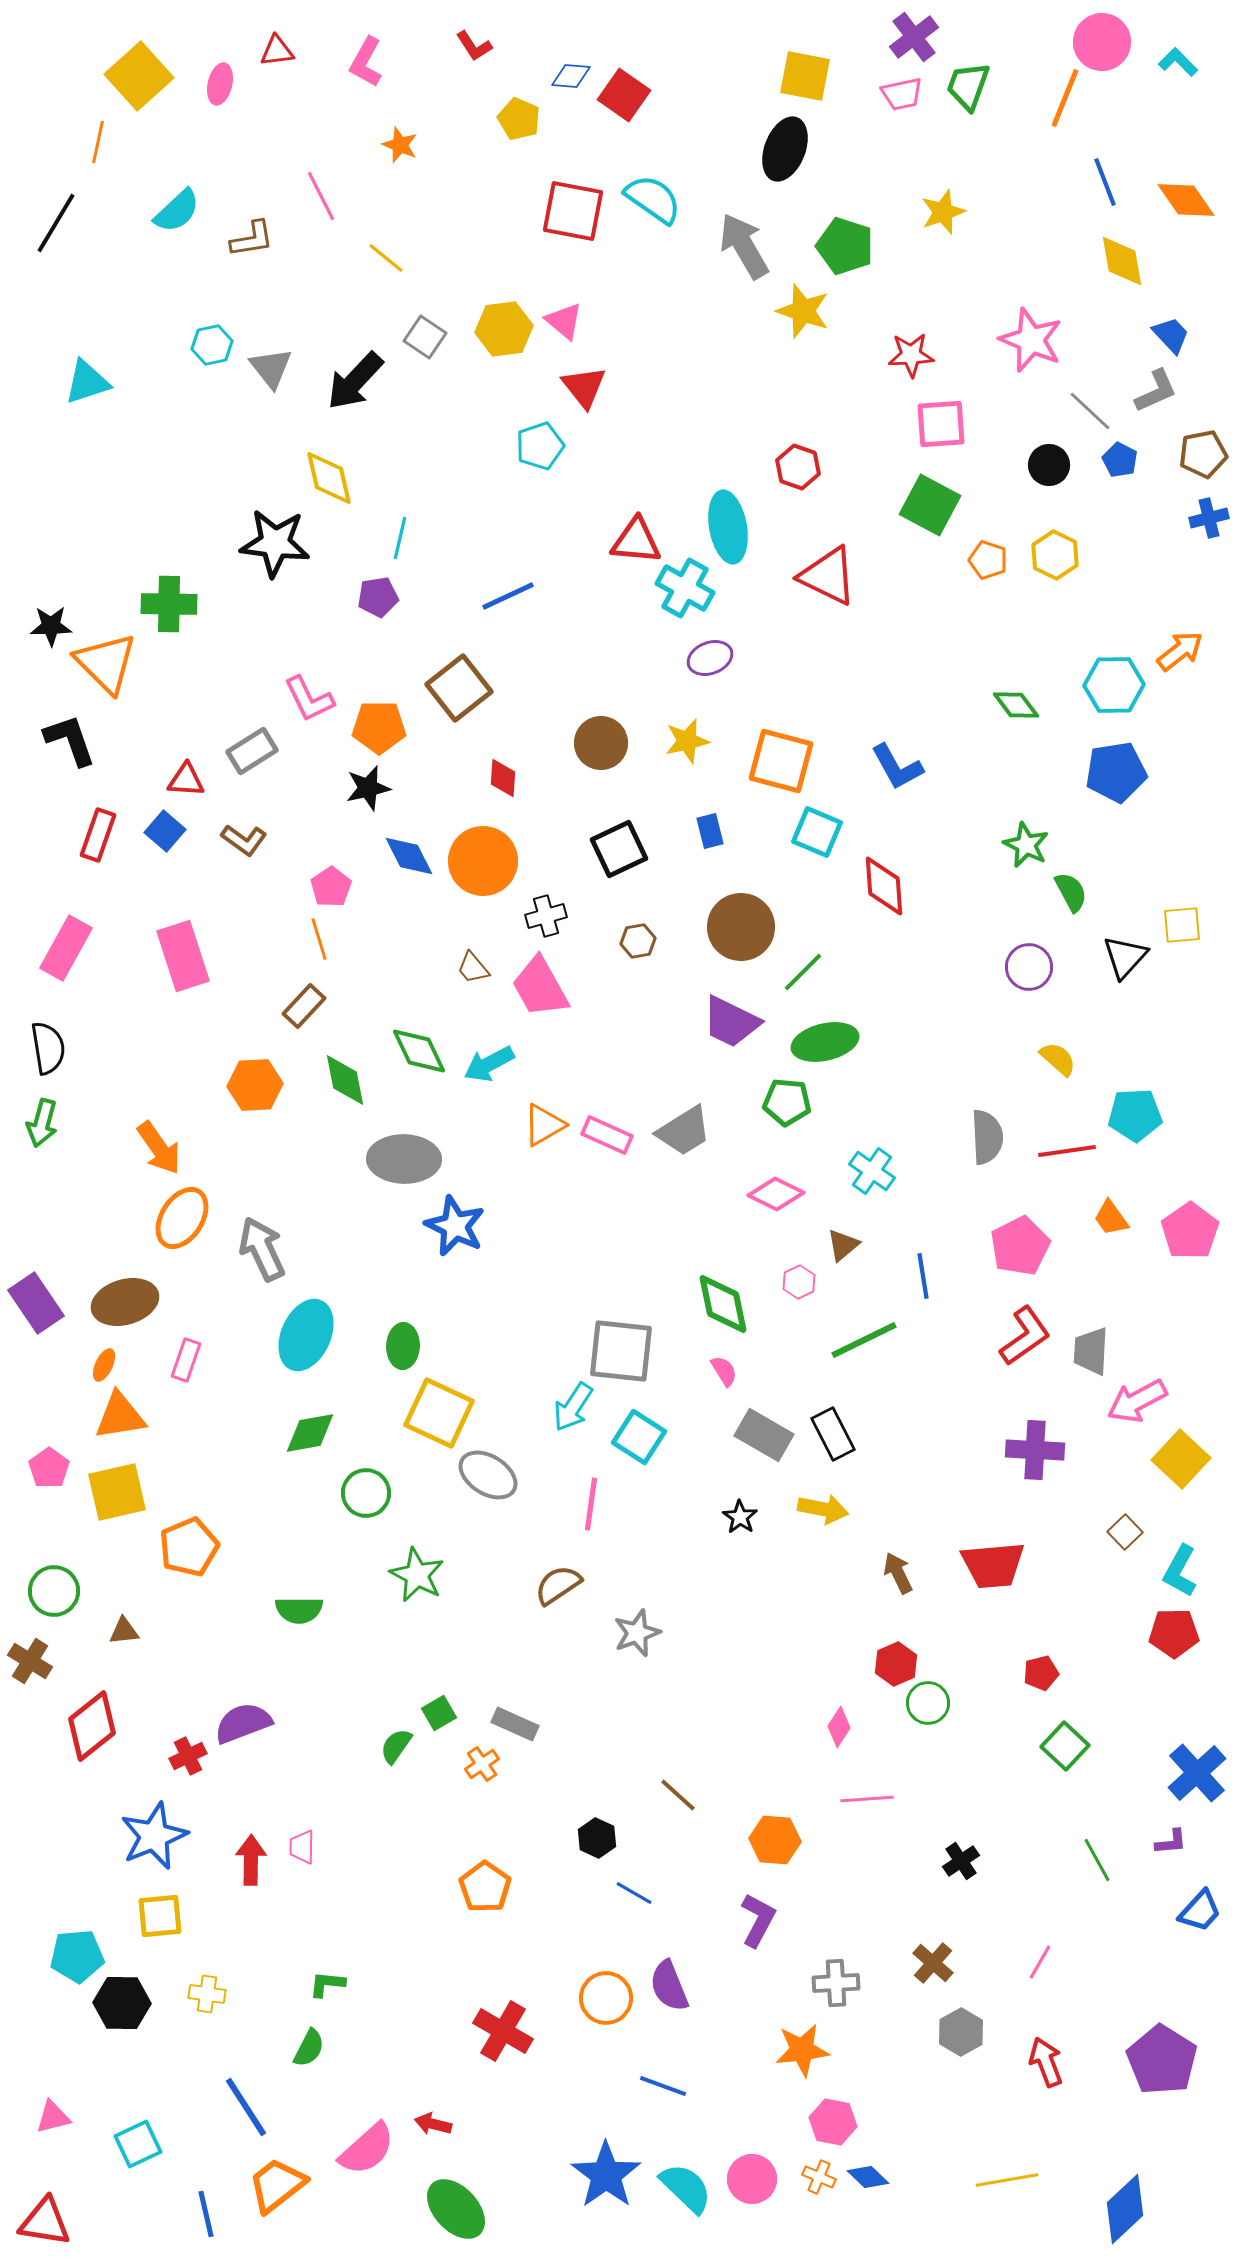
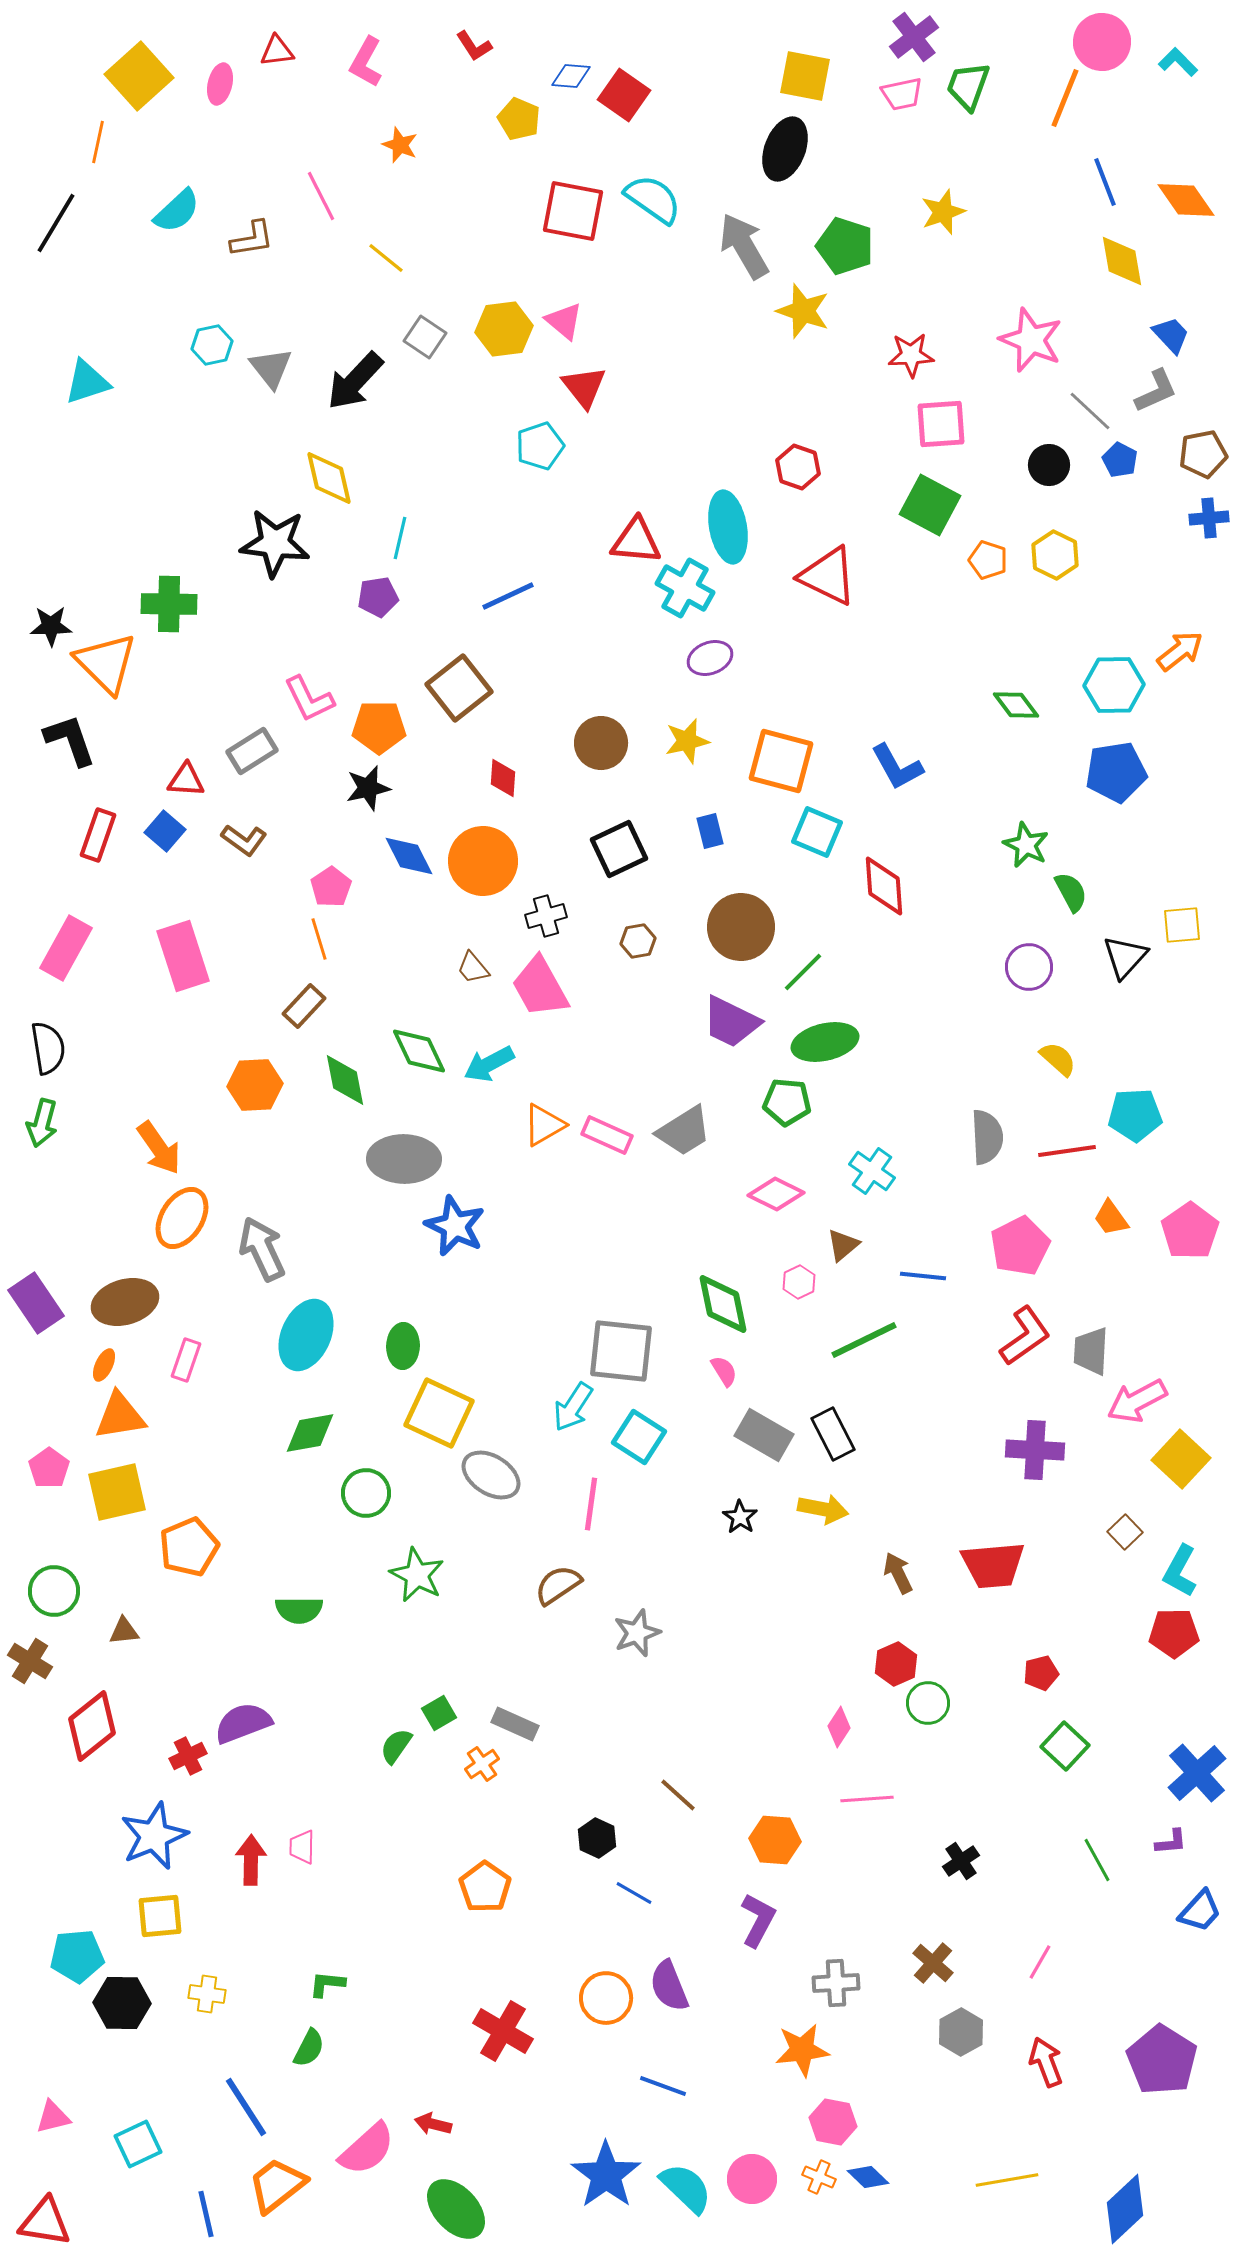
blue cross at (1209, 518): rotated 9 degrees clockwise
blue line at (923, 1276): rotated 75 degrees counterclockwise
gray ellipse at (488, 1475): moved 3 px right
